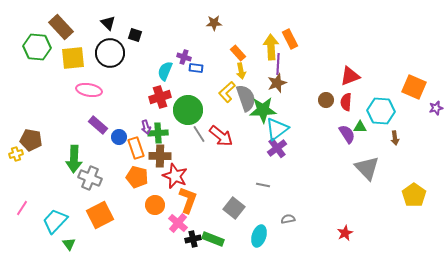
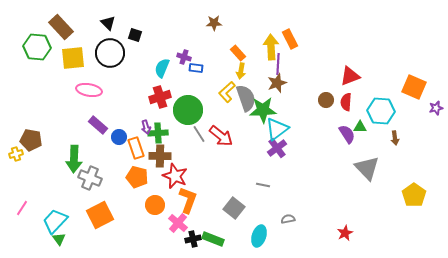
cyan semicircle at (165, 71): moved 3 px left, 3 px up
yellow arrow at (241, 71): rotated 21 degrees clockwise
green triangle at (69, 244): moved 10 px left, 5 px up
